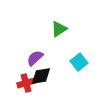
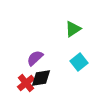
green triangle: moved 14 px right
black diamond: moved 2 px down
red cross: rotated 24 degrees counterclockwise
